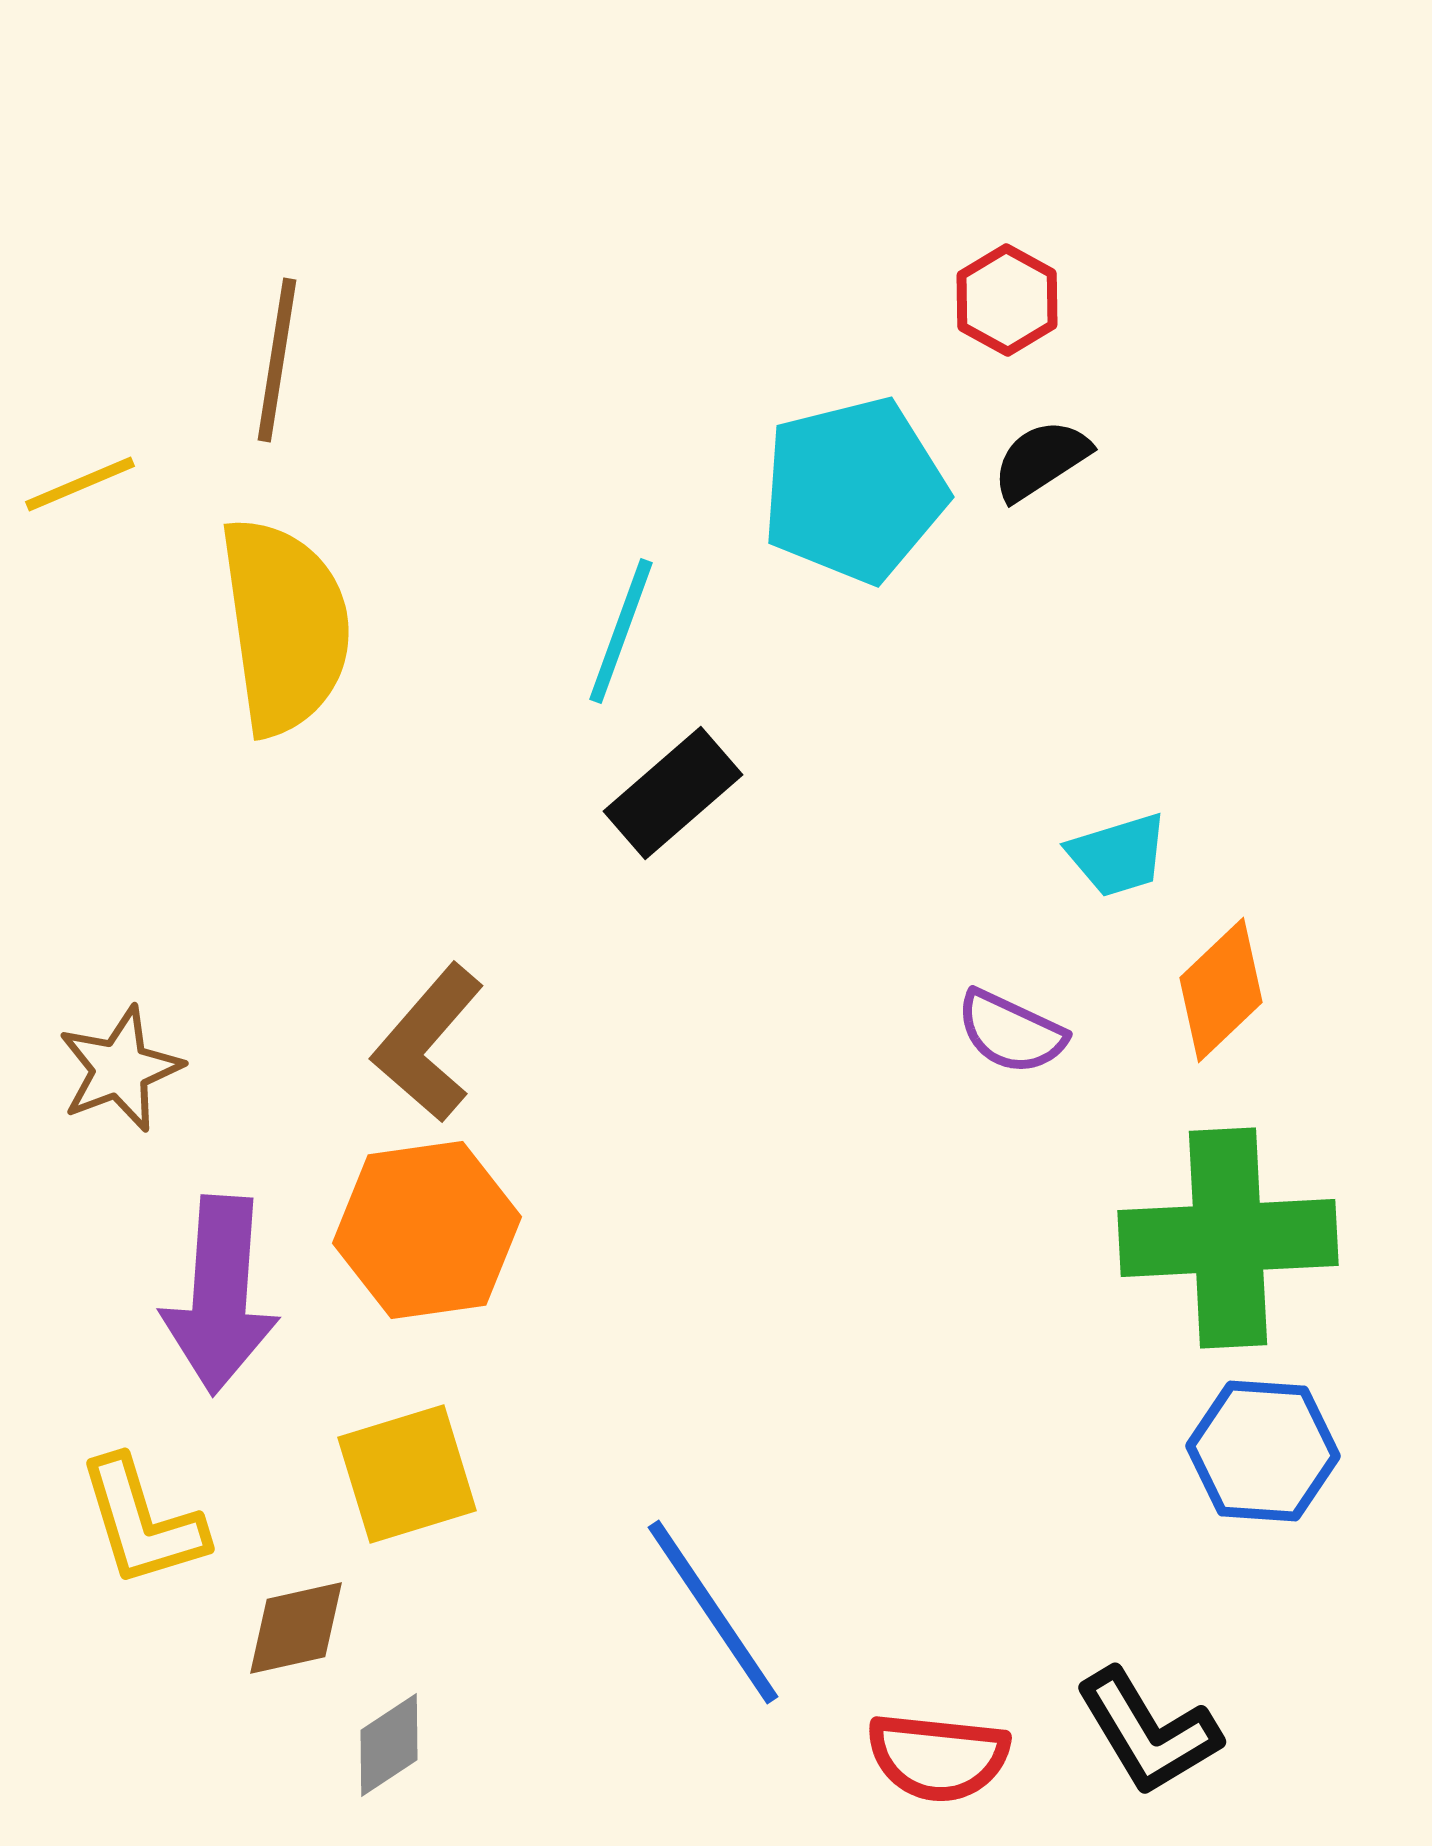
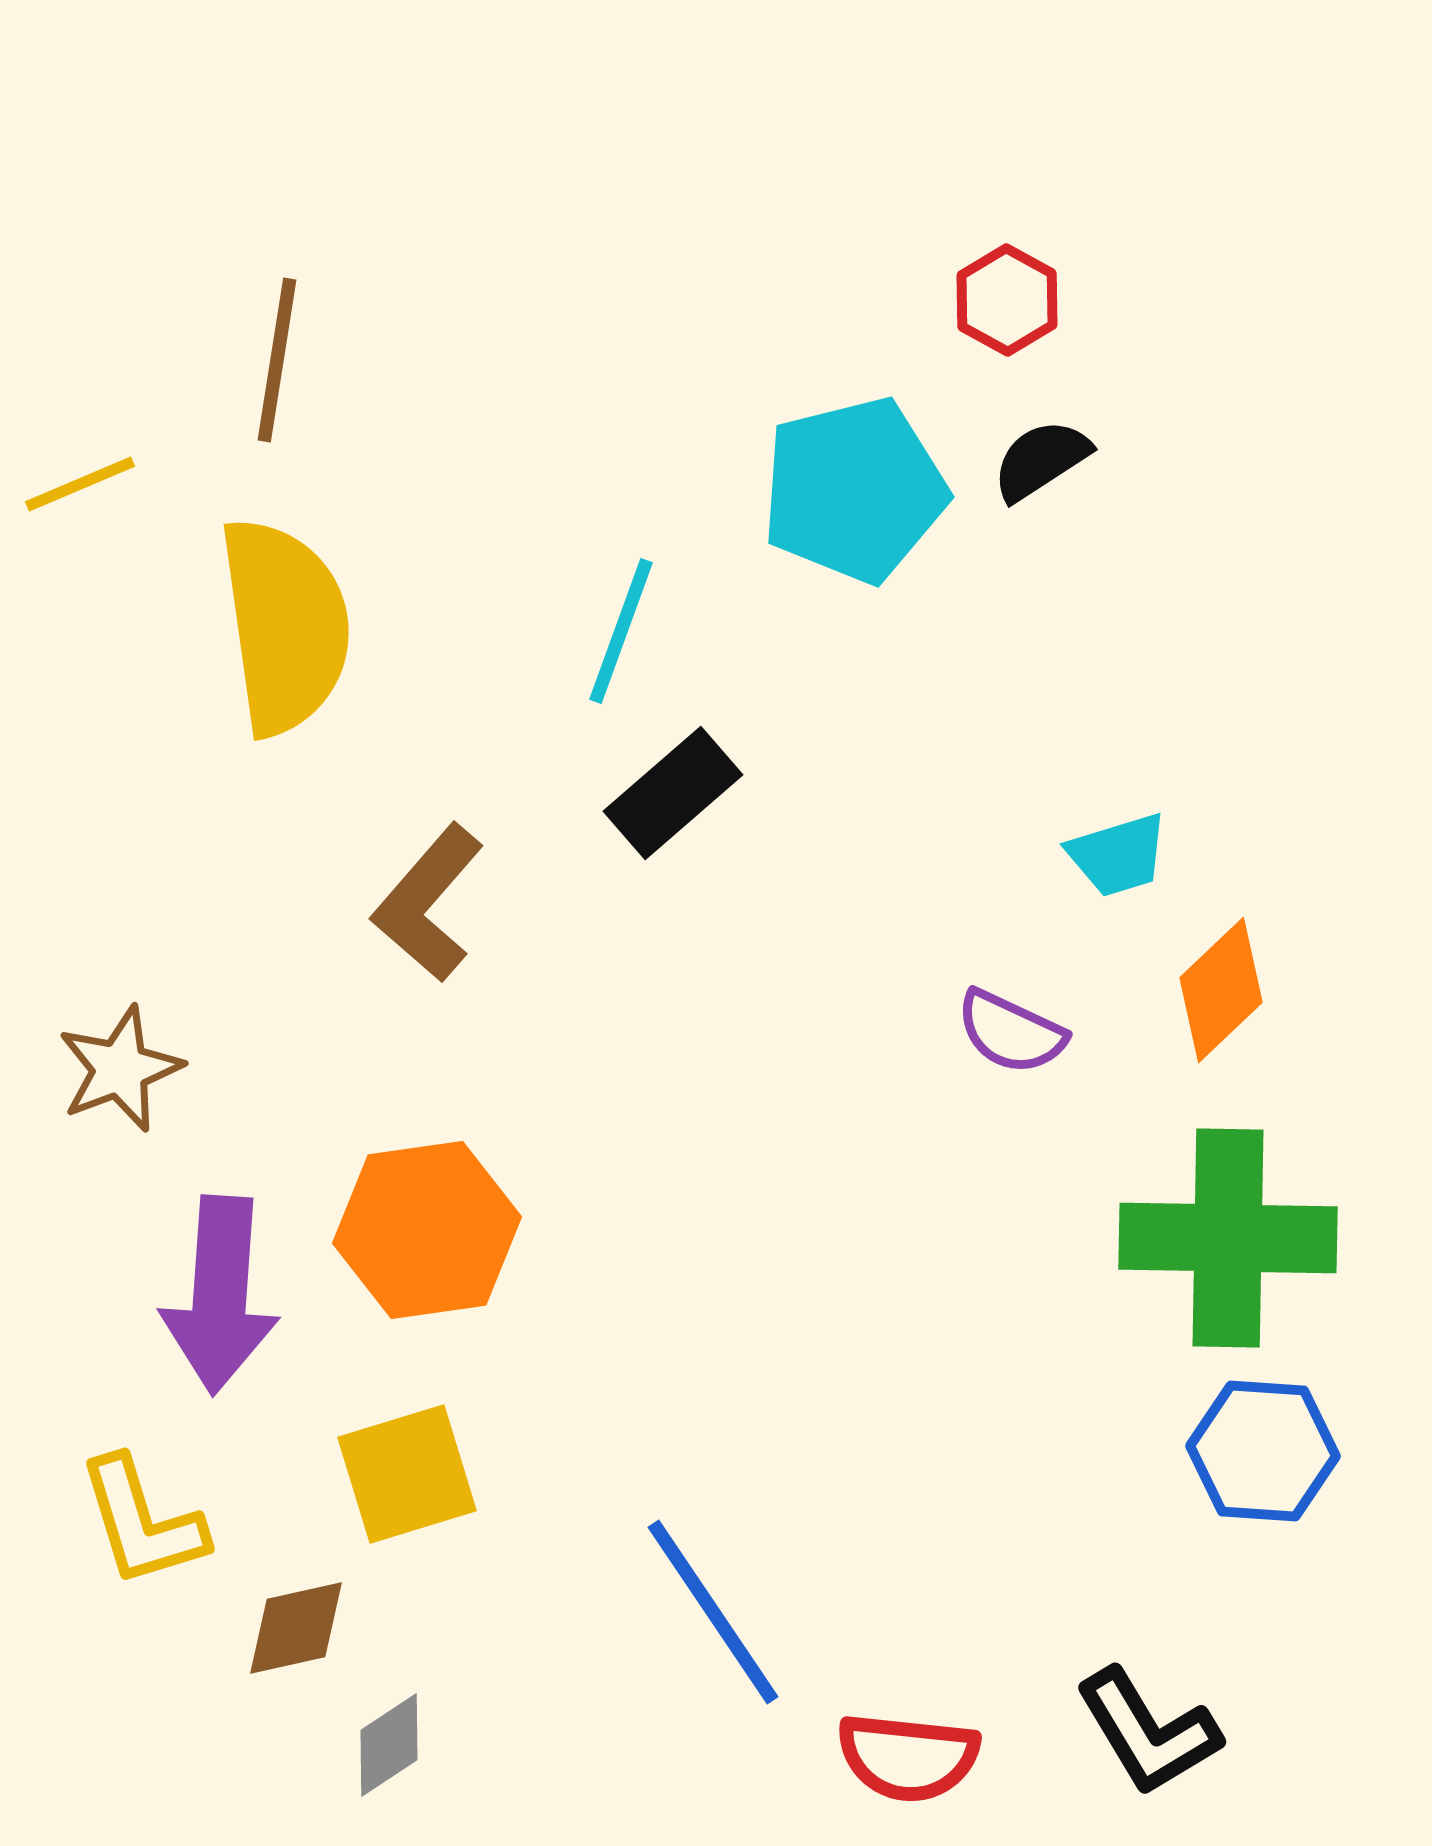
brown L-shape: moved 140 px up
green cross: rotated 4 degrees clockwise
red semicircle: moved 30 px left
